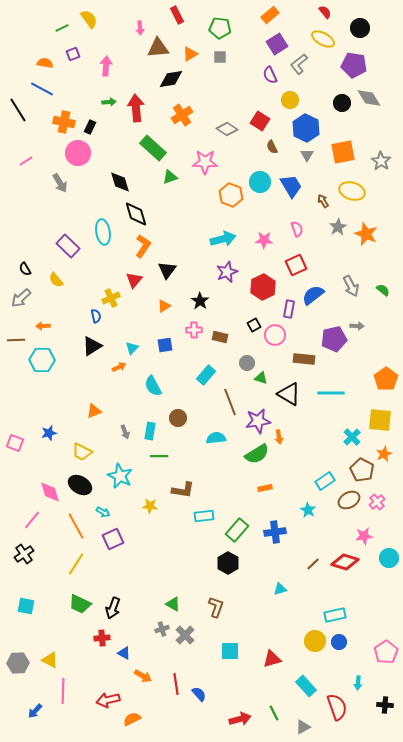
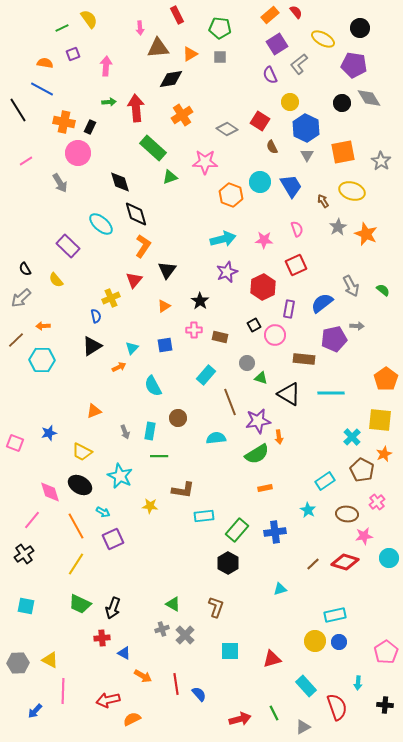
red semicircle at (325, 12): moved 29 px left
yellow circle at (290, 100): moved 2 px down
cyan ellipse at (103, 232): moved 2 px left, 8 px up; rotated 40 degrees counterclockwise
blue semicircle at (313, 295): moved 9 px right, 8 px down
brown line at (16, 340): rotated 42 degrees counterclockwise
brown ellipse at (349, 500): moved 2 px left, 14 px down; rotated 35 degrees clockwise
